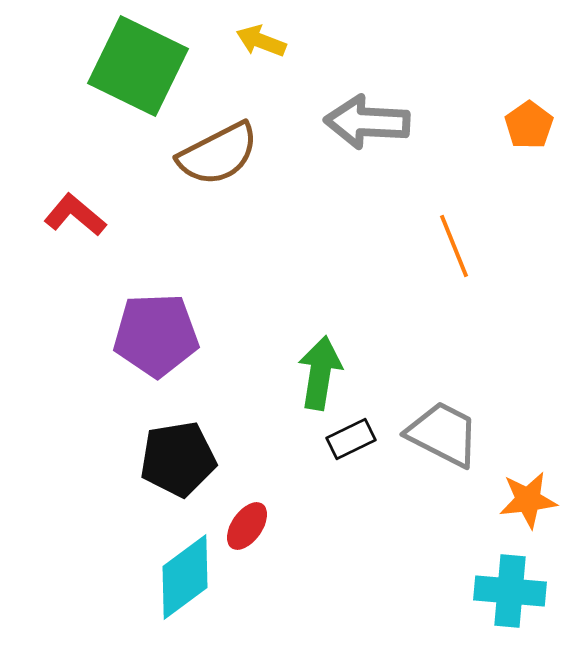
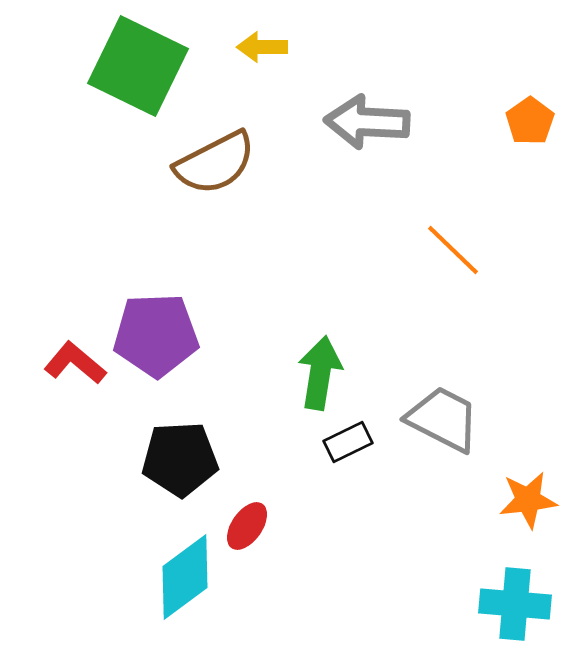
yellow arrow: moved 1 px right, 6 px down; rotated 21 degrees counterclockwise
orange pentagon: moved 1 px right, 4 px up
brown semicircle: moved 3 px left, 9 px down
red L-shape: moved 148 px down
orange line: moved 1 px left, 4 px down; rotated 24 degrees counterclockwise
gray trapezoid: moved 15 px up
black rectangle: moved 3 px left, 3 px down
black pentagon: moved 2 px right; rotated 6 degrees clockwise
cyan cross: moved 5 px right, 13 px down
